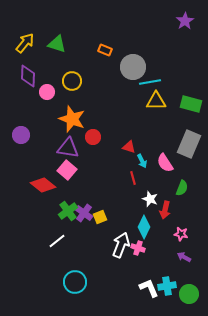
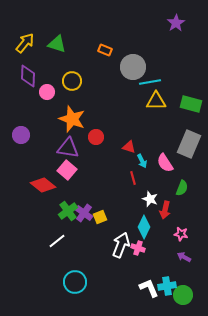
purple star: moved 9 px left, 2 px down
red circle: moved 3 px right
green circle: moved 6 px left, 1 px down
